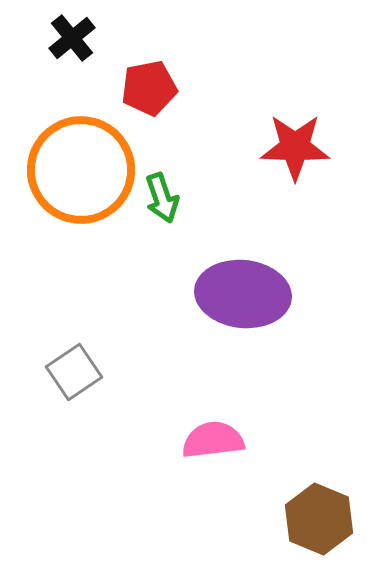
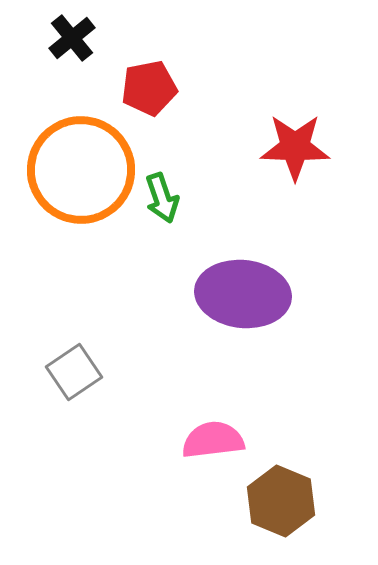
brown hexagon: moved 38 px left, 18 px up
